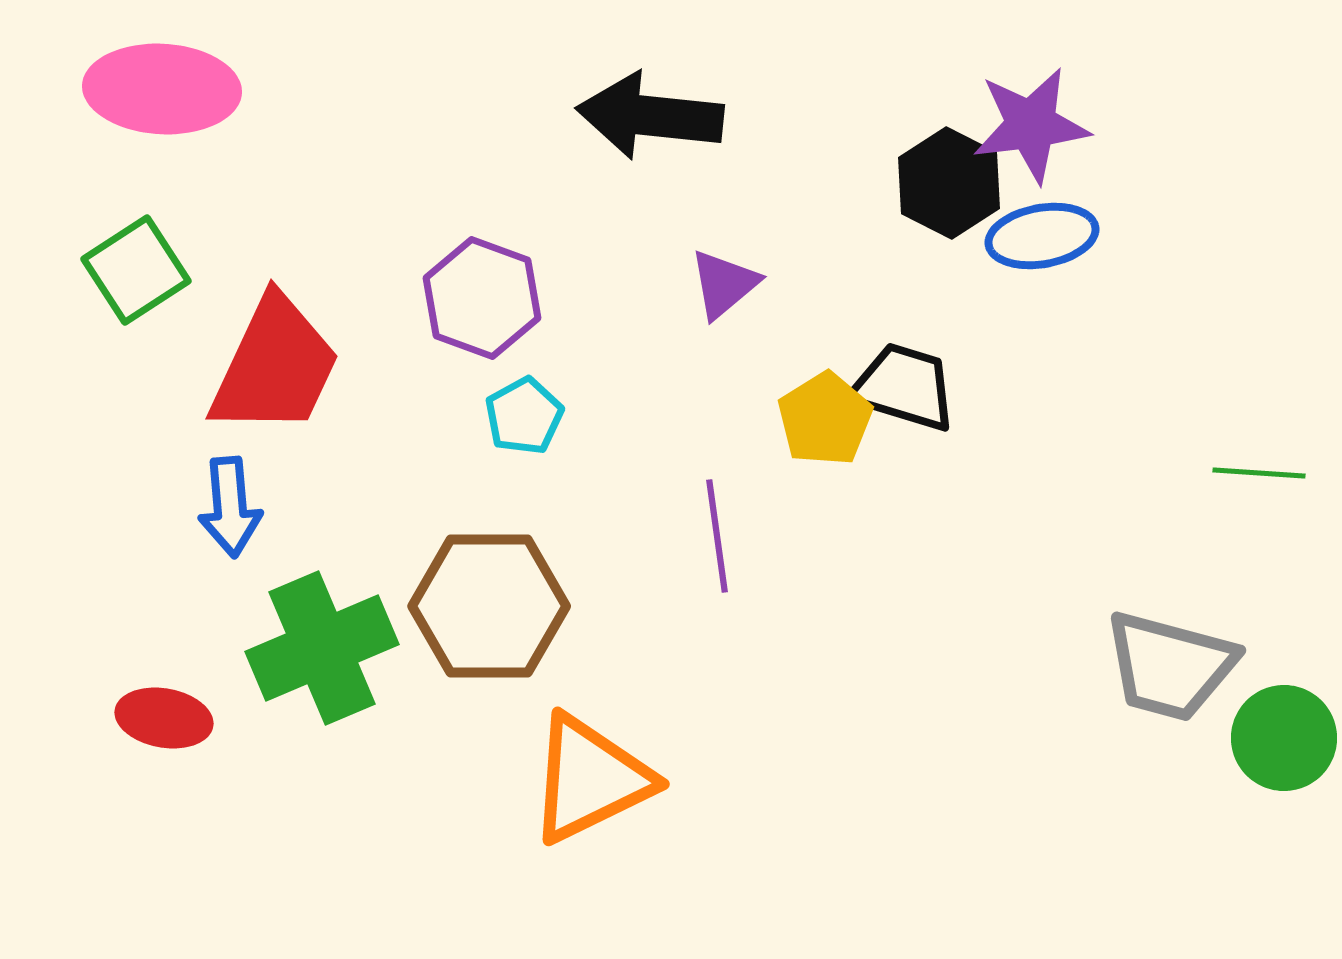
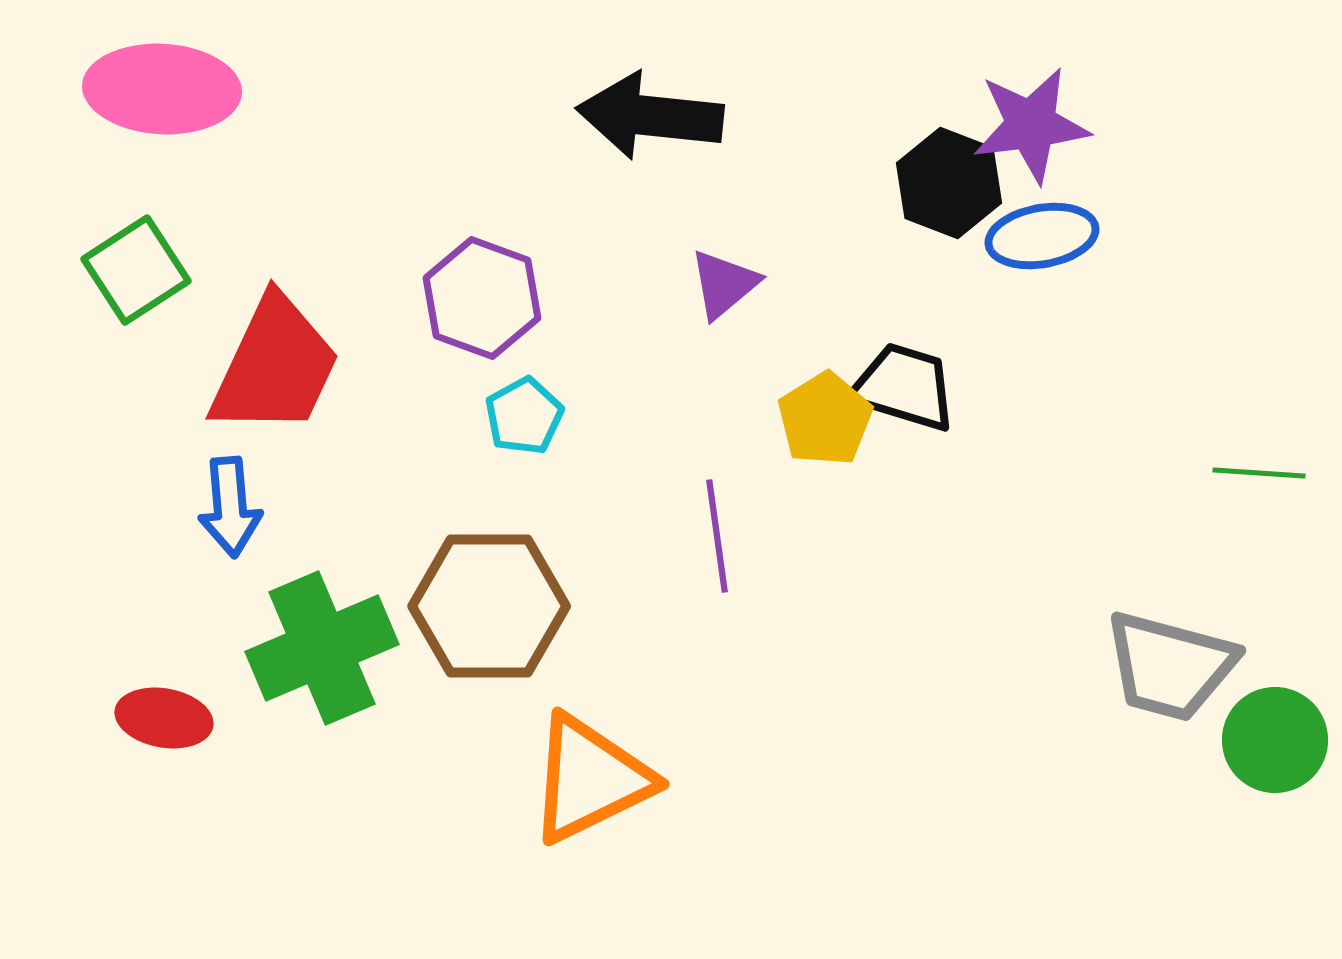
black hexagon: rotated 6 degrees counterclockwise
green circle: moved 9 px left, 2 px down
